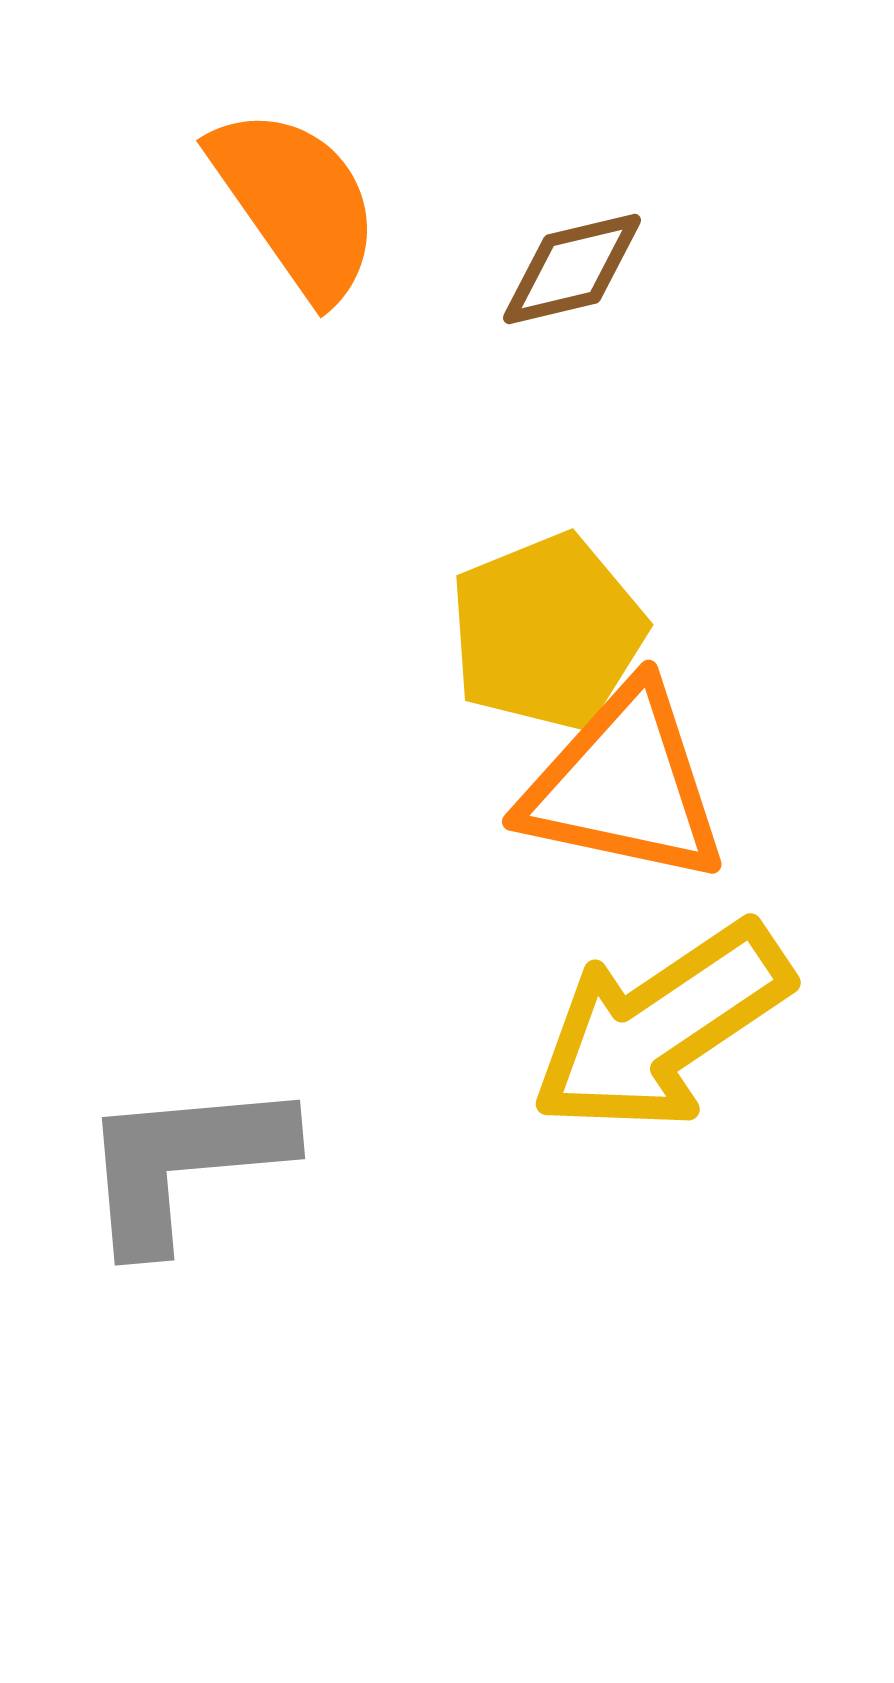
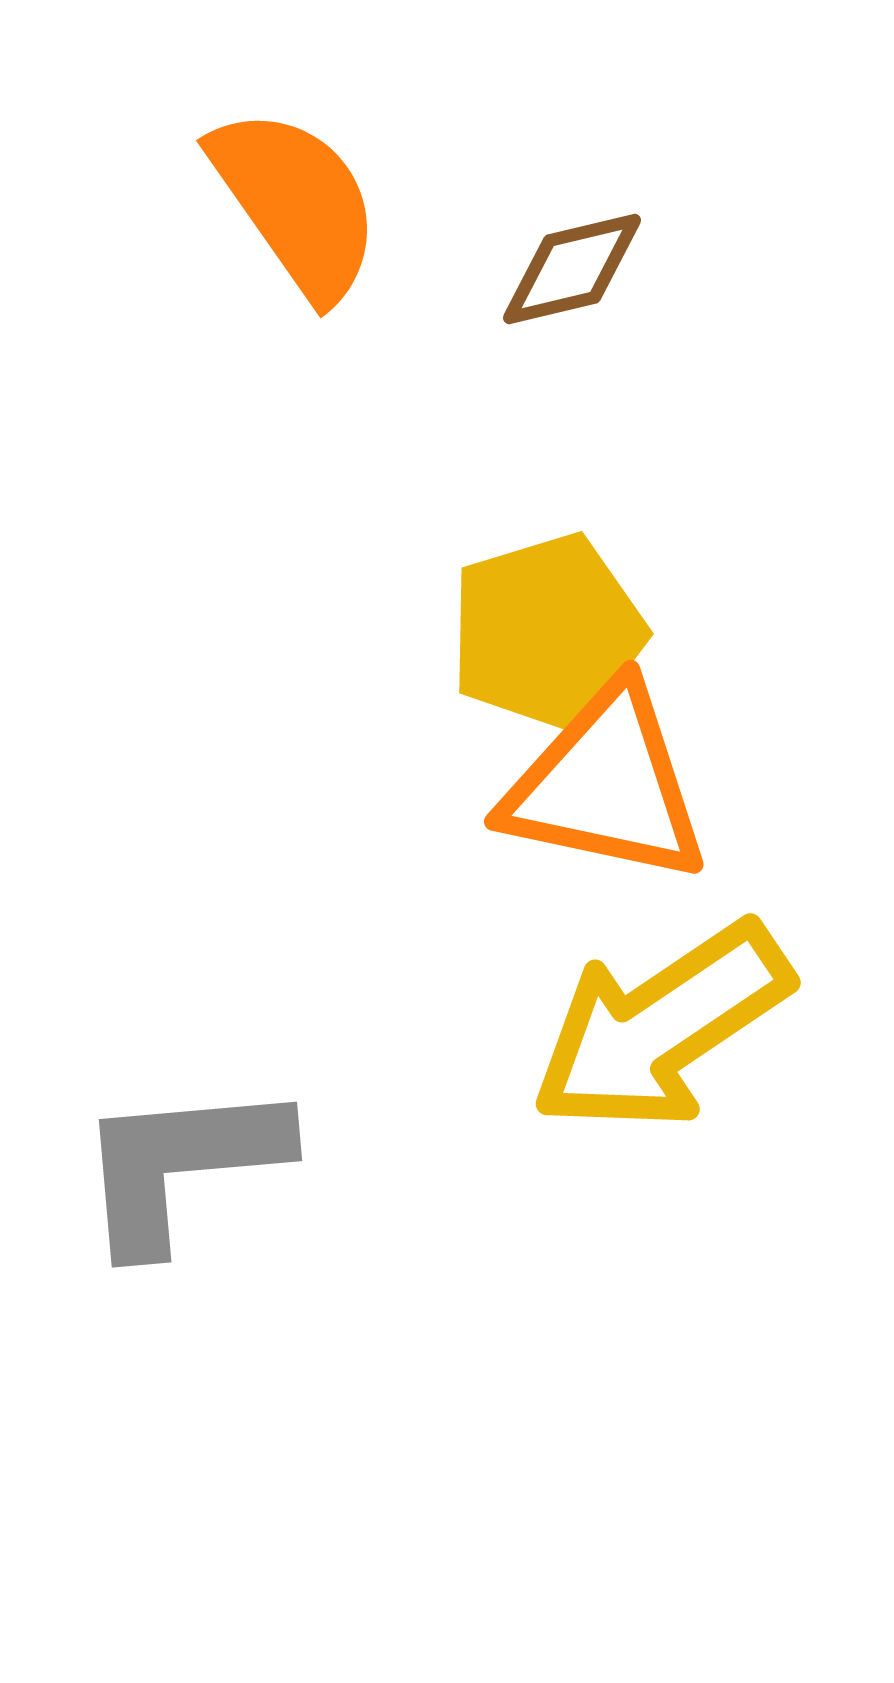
yellow pentagon: rotated 5 degrees clockwise
orange triangle: moved 18 px left
gray L-shape: moved 3 px left, 2 px down
